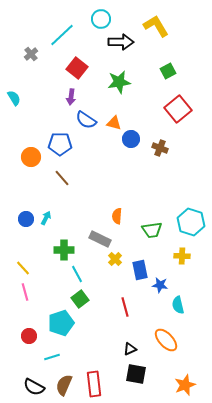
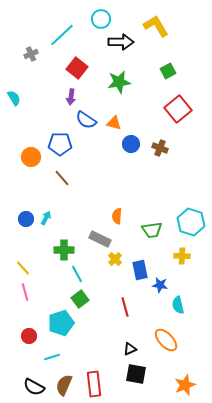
gray cross at (31, 54): rotated 16 degrees clockwise
blue circle at (131, 139): moved 5 px down
